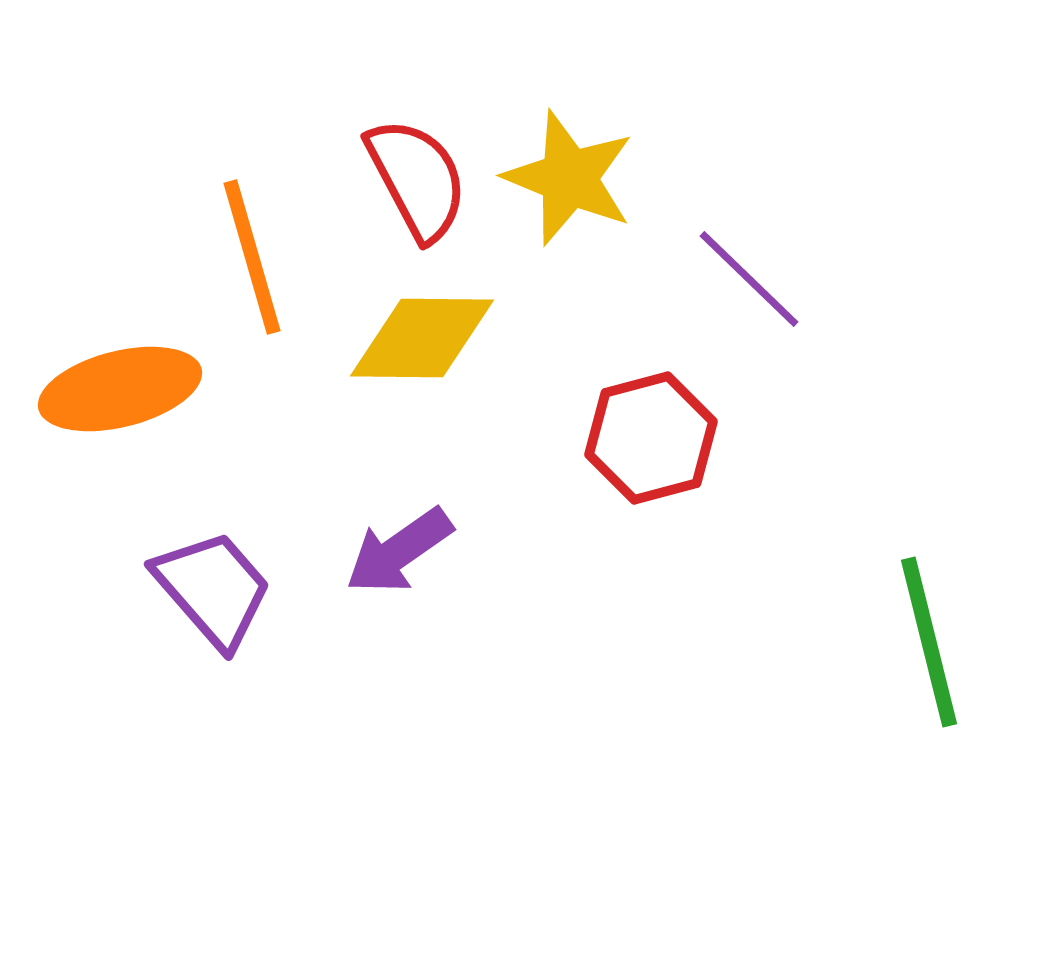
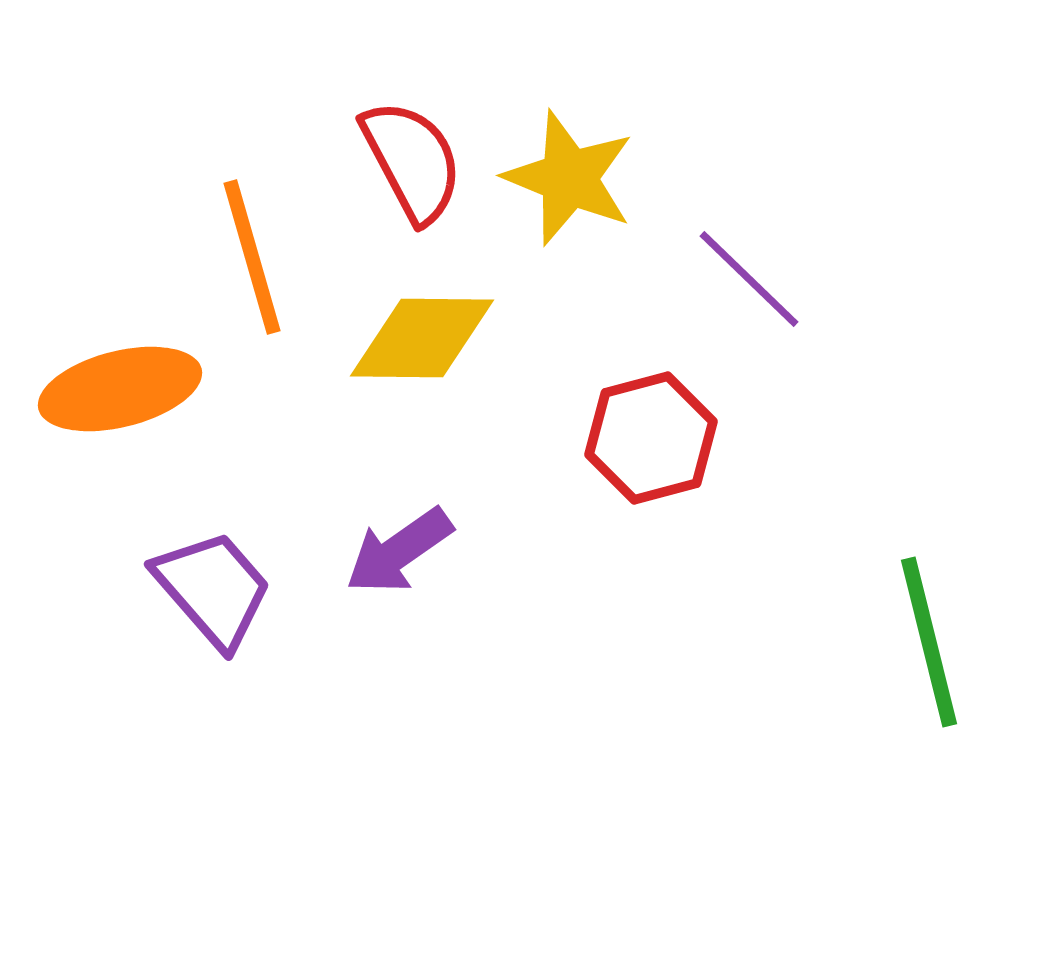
red semicircle: moved 5 px left, 18 px up
